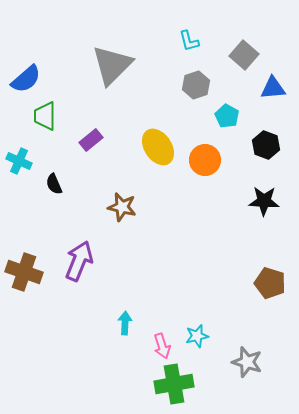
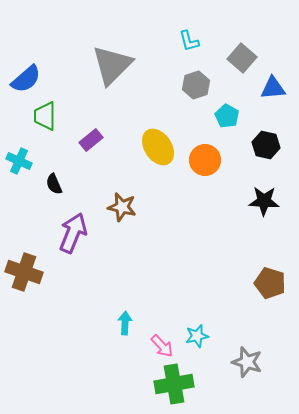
gray square: moved 2 px left, 3 px down
black hexagon: rotated 8 degrees counterclockwise
purple arrow: moved 6 px left, 28 px up
pink arrow: rotated 25 degrees counterclockwise
